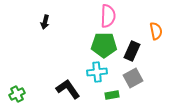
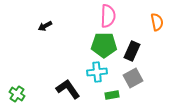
black arrow: moved 4 px down; rotated 48 degrees clockwise
orange semicircle: moved 1 px right, 9 px up
green cross: rotated 28 degrees counterclockwise
